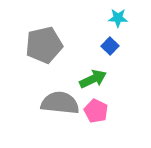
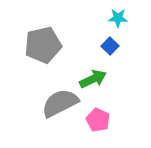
gray pentagon: moved 1 px left
gray semicircle: rotated 33 degrees counterclockwise
pink pentagon: moved 2 px right, 9 px down
